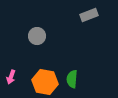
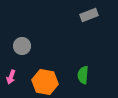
gray circle: moved 15 px left, 10 px down
green semicircle: moved 11 px right, 4 px up
